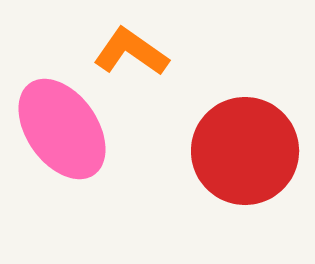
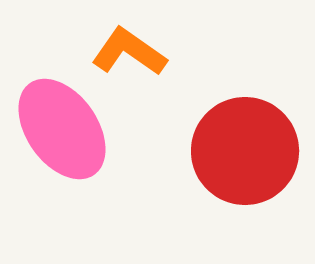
orange L-shape: moved 2 px left
